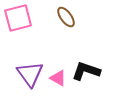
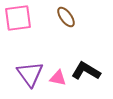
pink square: rotated 8 degrees clockwise
black L-shape: rotated 12 degrees clockwise
pink triangle: rotated 18 degrees counterclockwise
